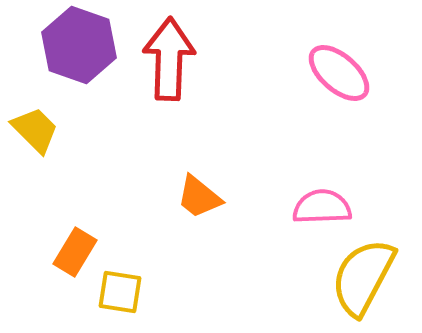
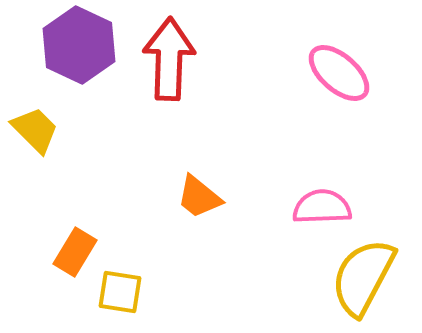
purple hexagon: rotated 6 degrees clockwise
